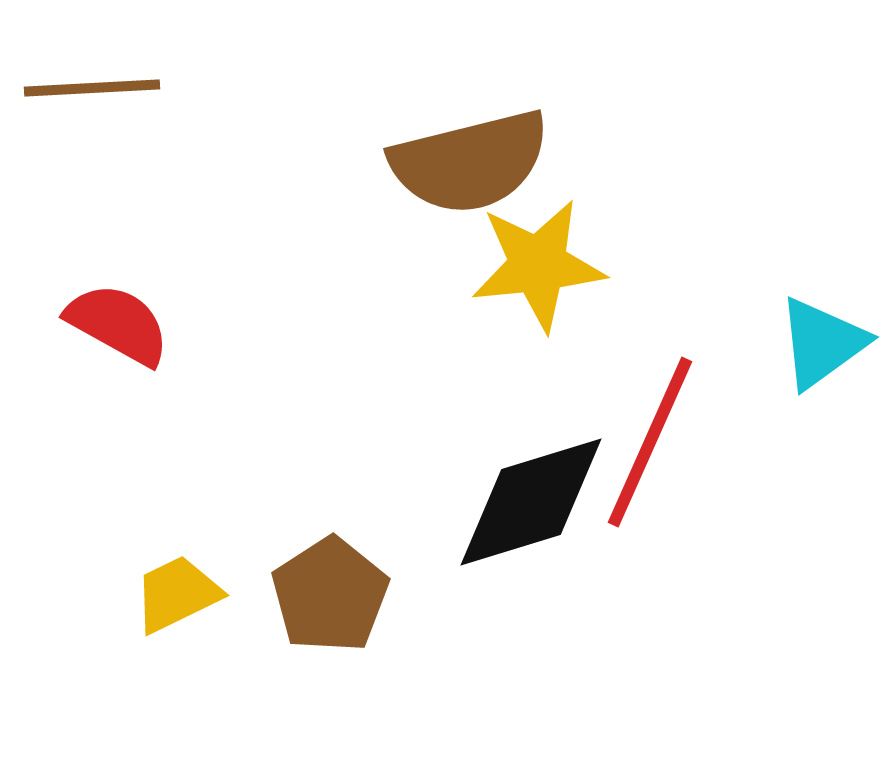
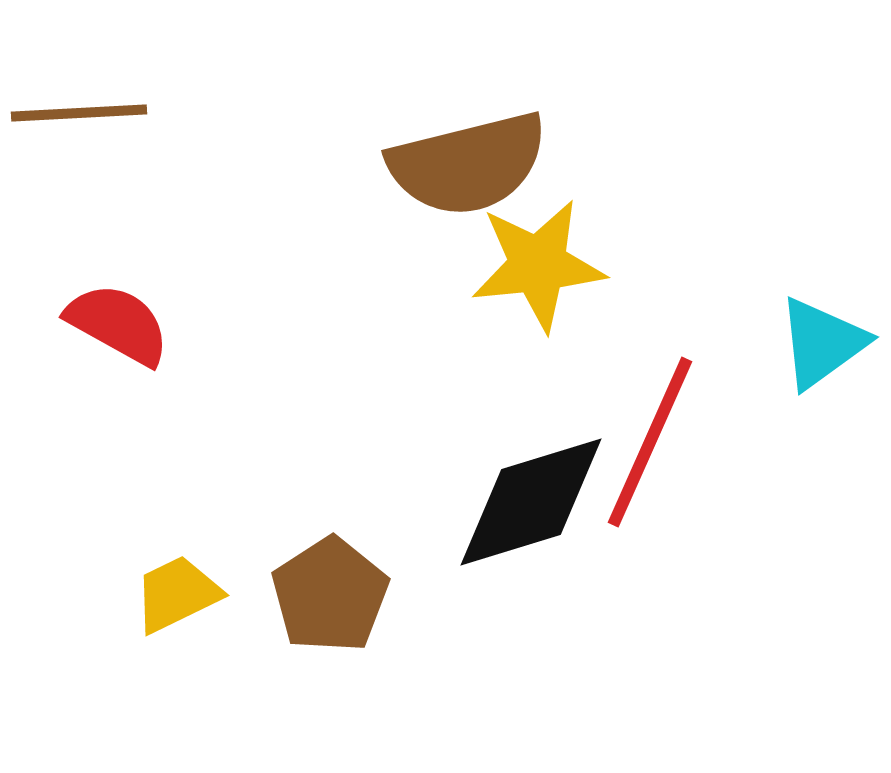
brown line: moved 13 px left, 25 px down
brown semicircle: moved 2 px left, 2 px down
